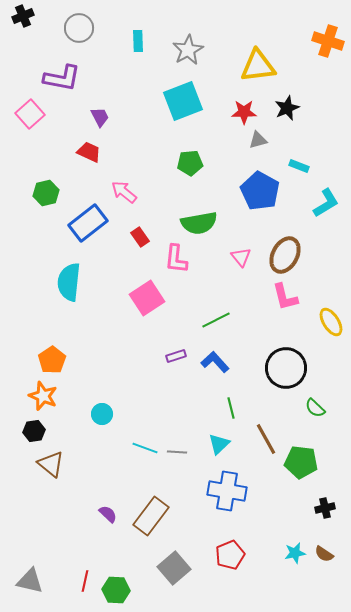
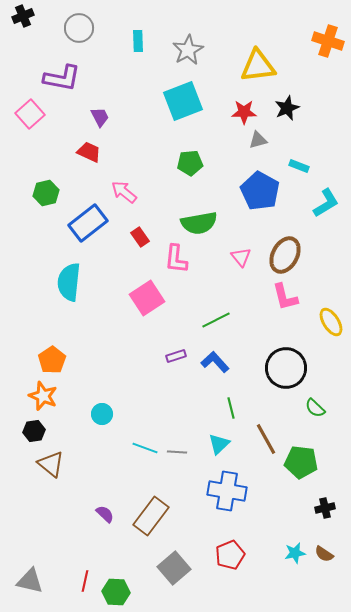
purple semicircle at (108, 514): moved 3 px left
green hexagon at (116, 590): moved 2 px down
